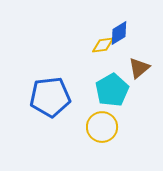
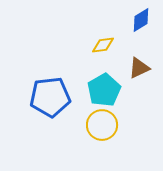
blue diamond: moved 22 px right, 13 px up
brown triangle: rotated 15 degrees clockwise
cyan pentagon: moved 8 px left
yellow circle: moved 2 px up
